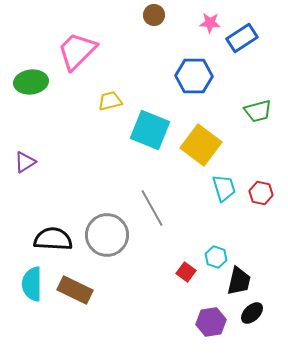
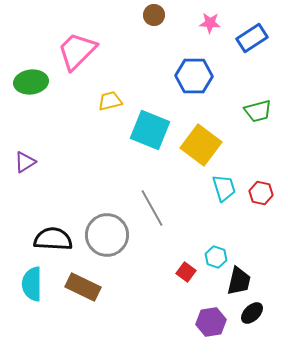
blue rectangle: moved 10 px right
brown rectangle: moved 8 px right, 3 px up
